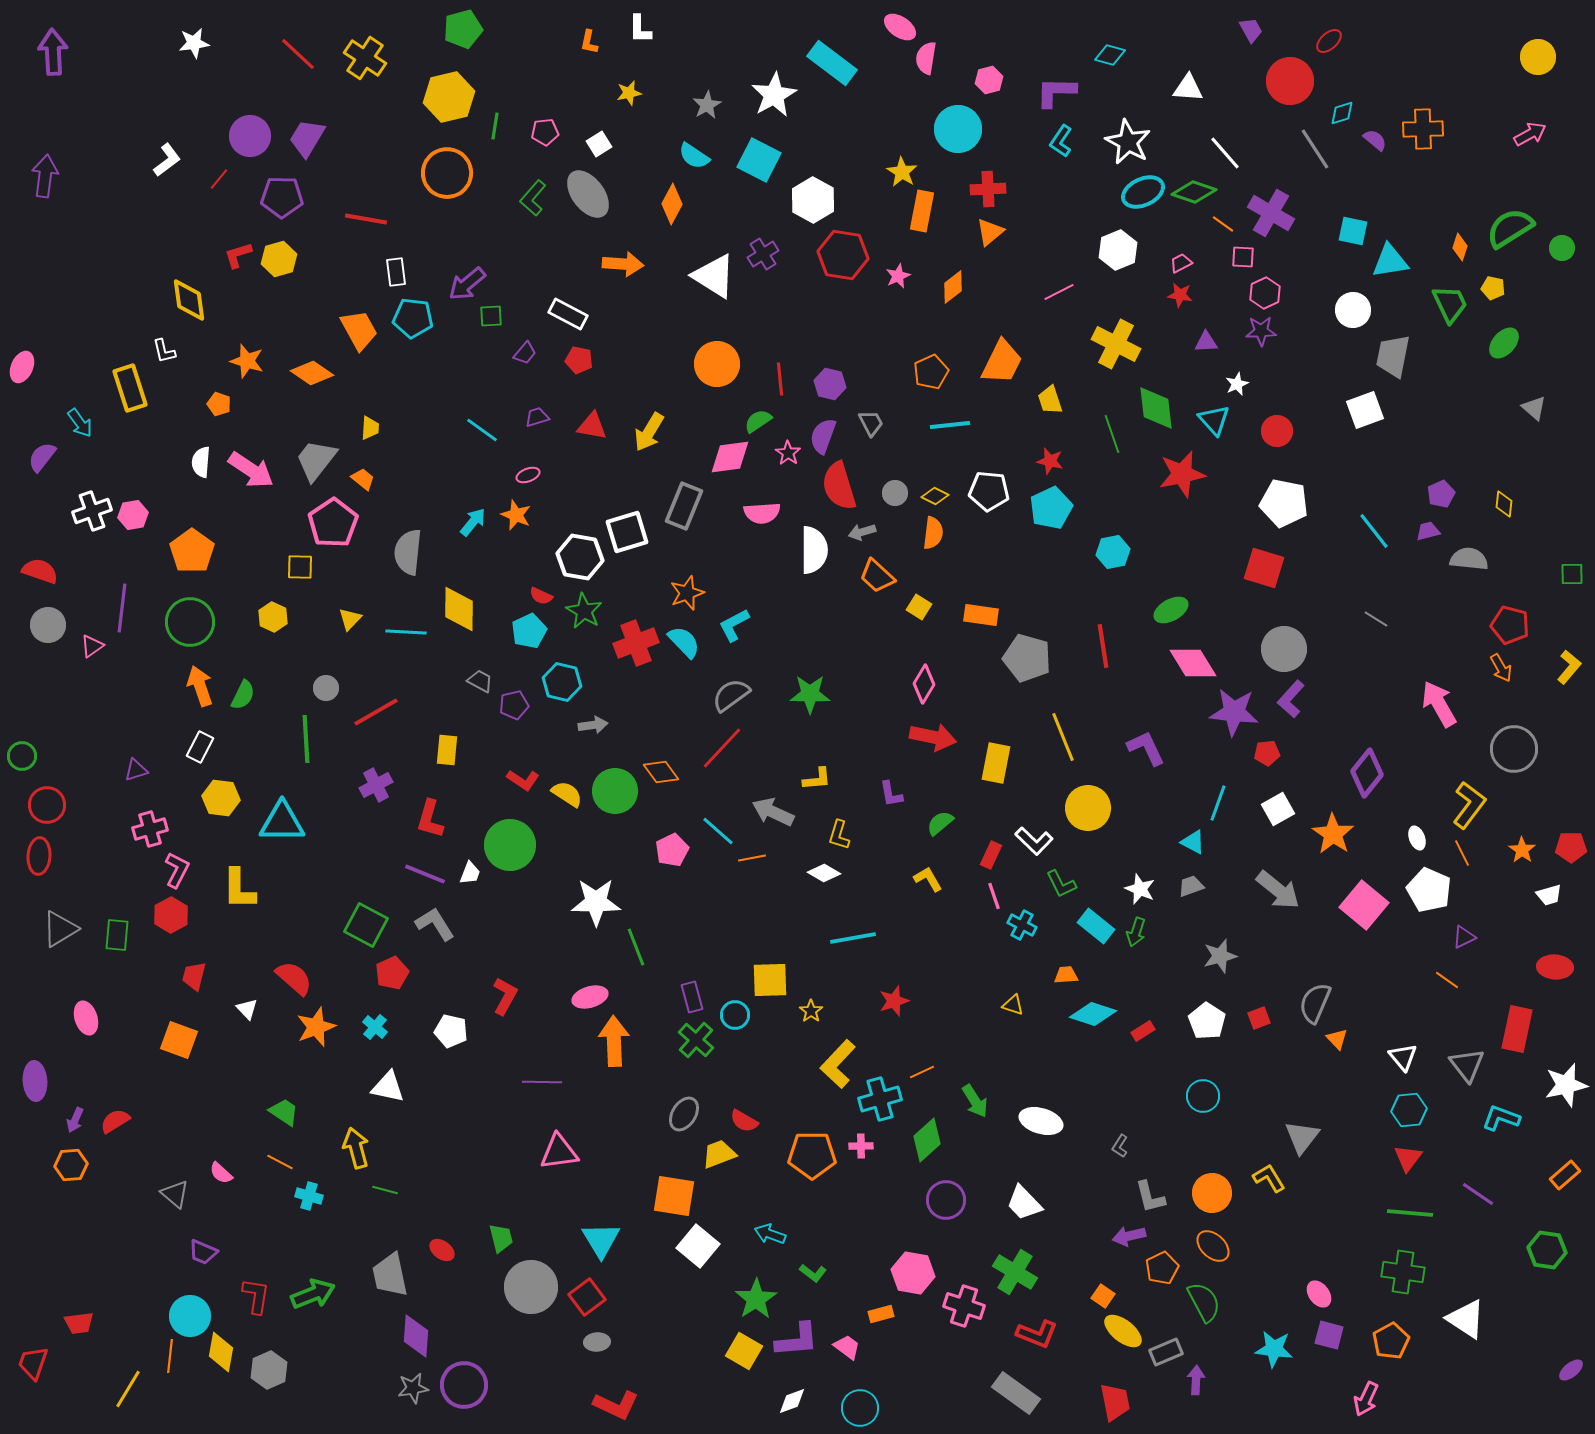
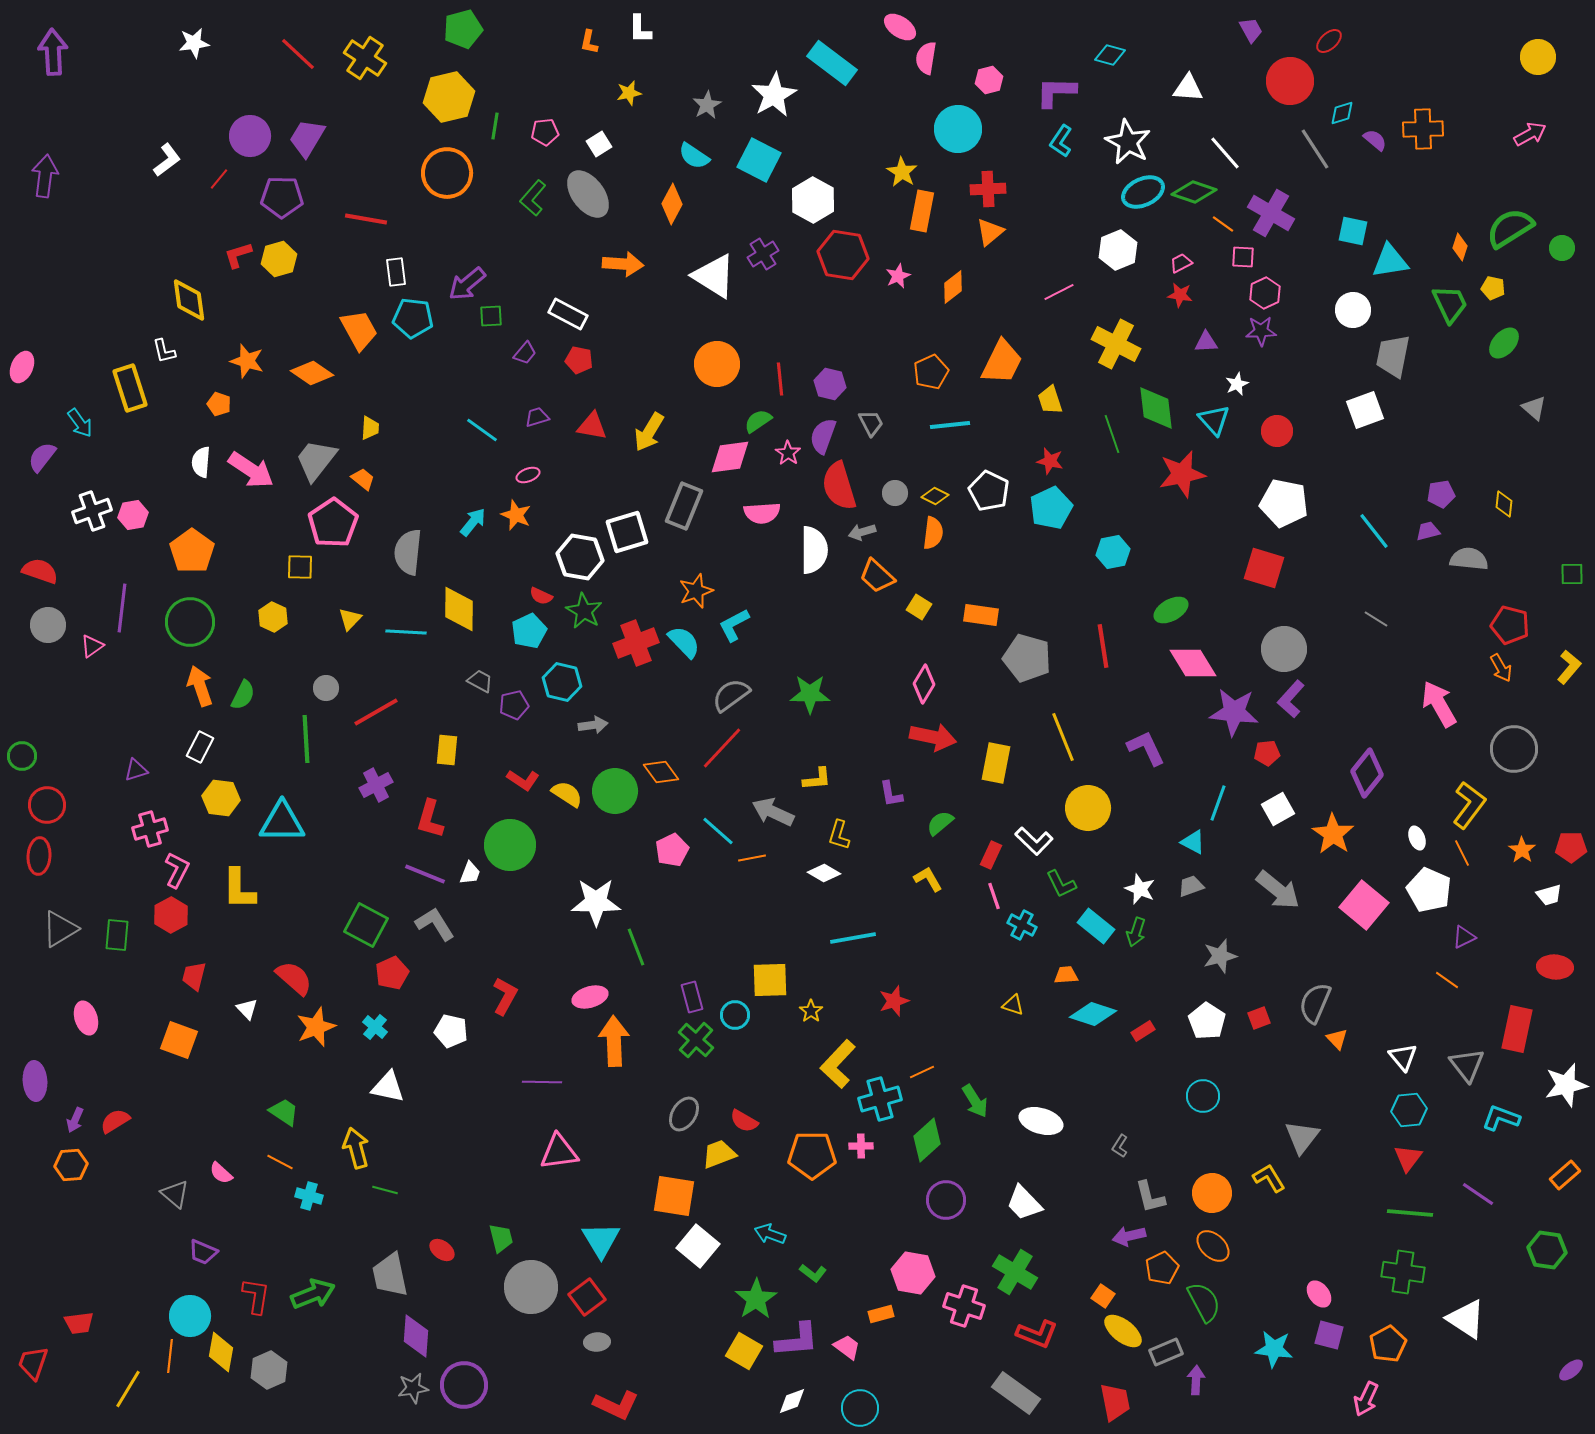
white pentagon at (989, 491): rotated 21 degrees clockwise
purple pentagon at (1441, 494): rotated 16 degrees clockwise
orange star at (687, 593): moved 9 px right, 2 px up
orange pentagon at (1391, 1341): moved 3 px left, 3 px down
